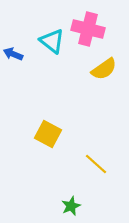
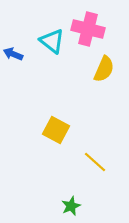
yellow semicircle: rotated 32 degrees counterclockwise
yellow square: moved 8 px right, 4 px up
yellow line: moved 1 px left, 2 px up
